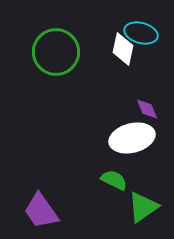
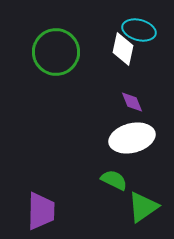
cyan ellipse: moved 2 px left, 3 px up
purple diamond: moved 15 px left, 7 px up
purple trapezoid: rotated 144 degrees counterclockwise
